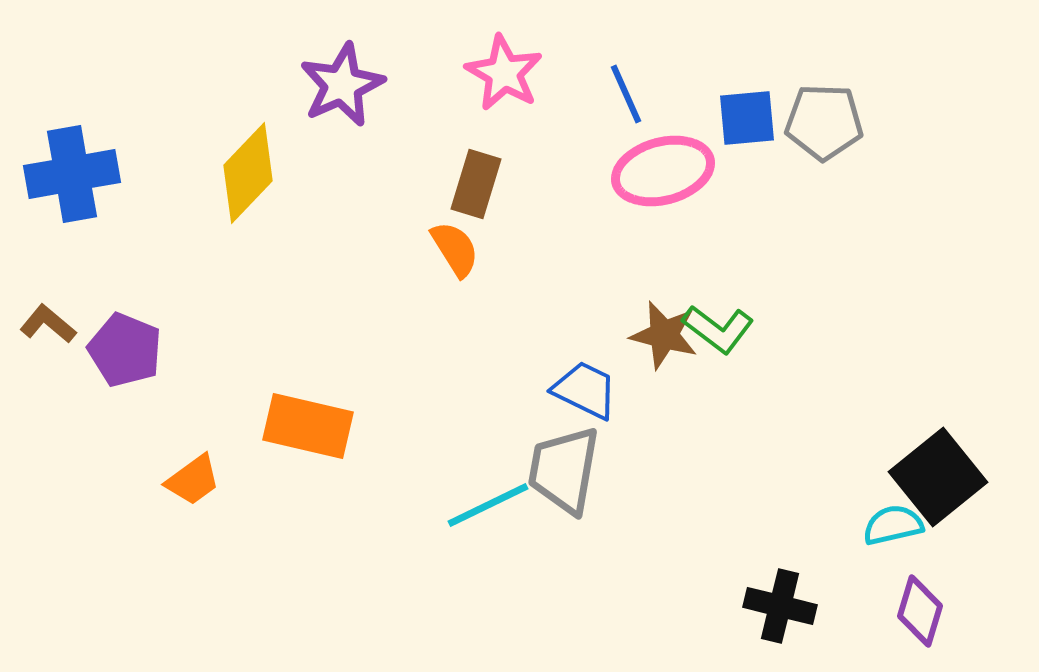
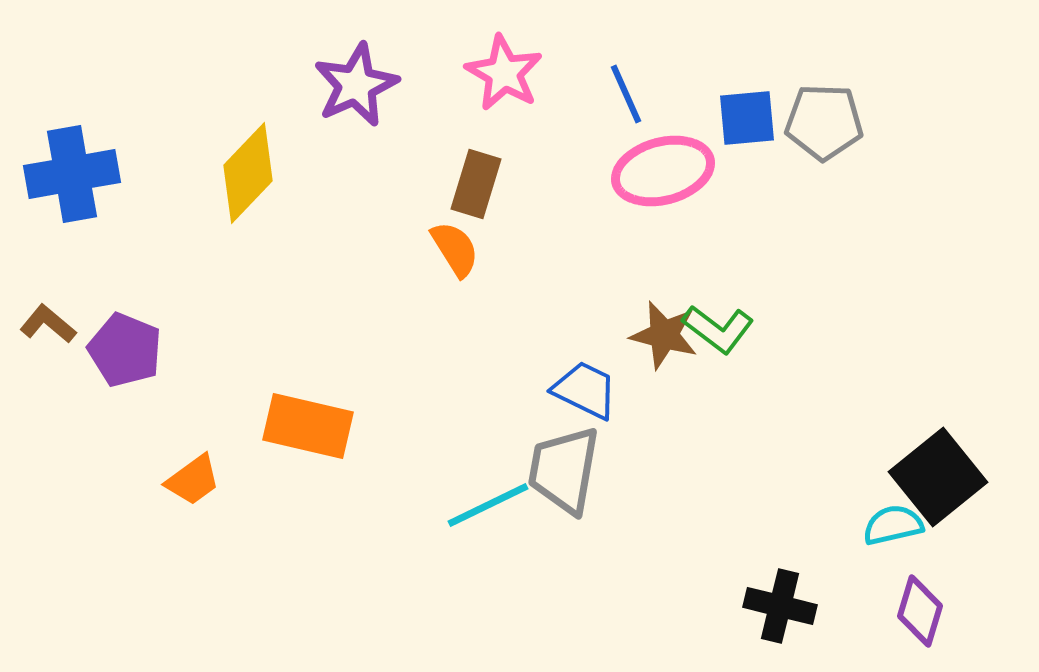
purple star: moved 14 px right
